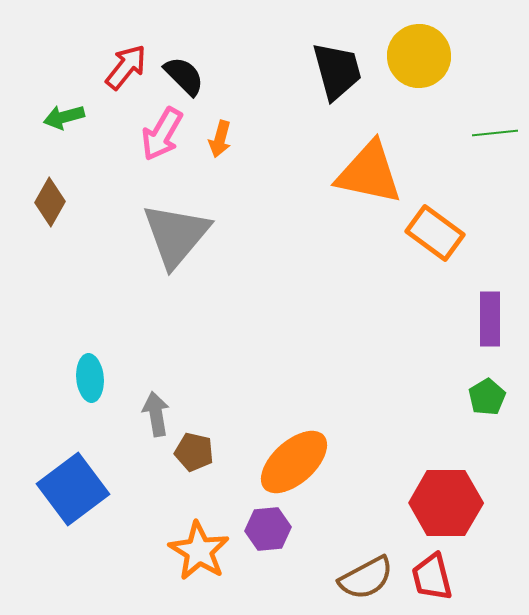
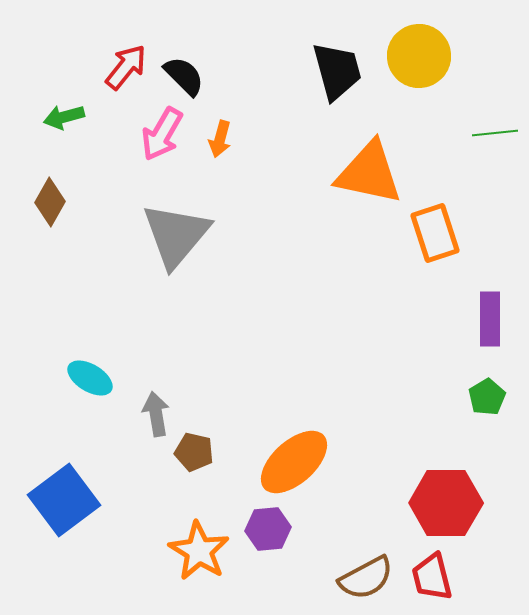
orange rectangle: rotated 36 degrees clockwise
cyan ellipse: rotated 54 degrees counterclockwise
blue square: moved 9 px left, 11 px down
